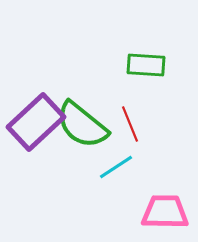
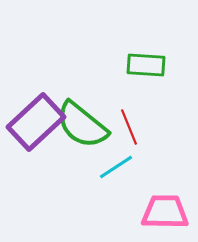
red line: moved 1 px left, 3 px down
